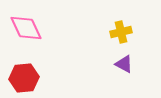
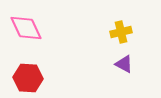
red hexagon: moved 4 px right; rotated 8 degrees clockwise
